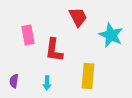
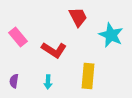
pink rectangle: moved 10 px left, 2 px down; rotated 30 degrees counterclockwise
red L-shape: rotated 65 degrees counterclockwise
cyan arrow: moved 1 px right, 1 px up
